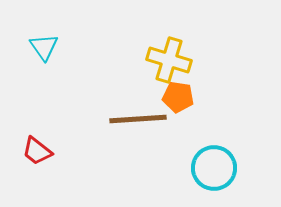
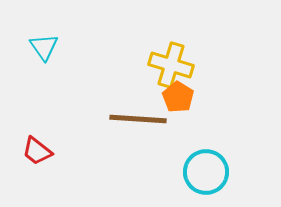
yellow cross: moved 2 px right, 5 px down
orange pentagon: rotated 24 degrees clockwise
brown line: rotated 8 degrees clockwise
cyan circle: moved 8 px left, 4 px down
